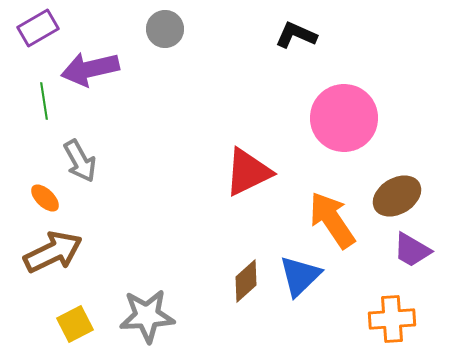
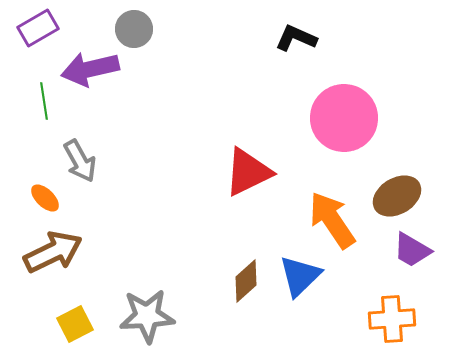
gray circle: moved 31 px left
black L-shape: moved 3 px down
